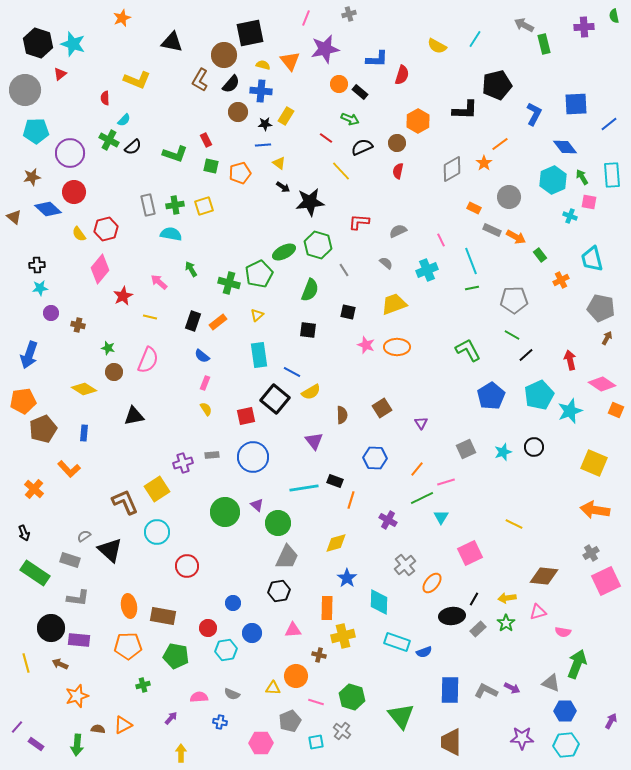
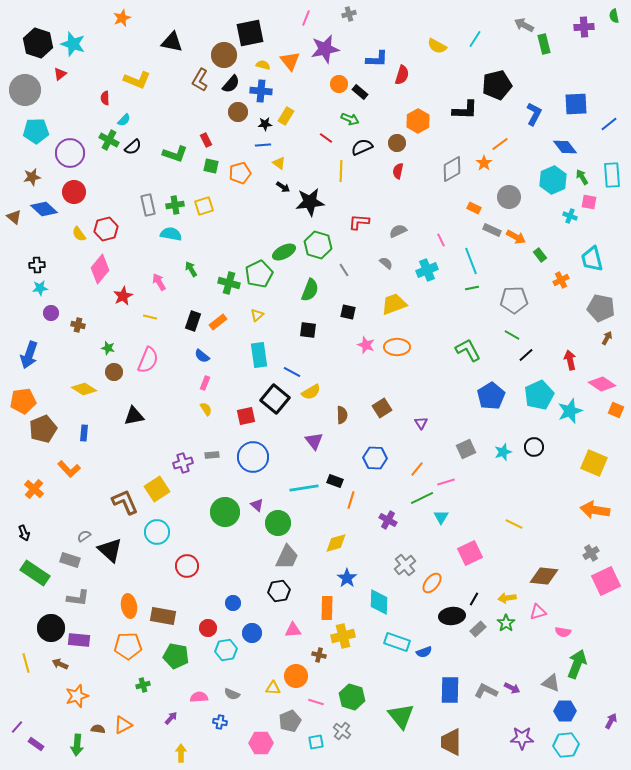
yellow line at (341, 171): rotated 45 degrees clockwise
blue diamond at (48, 209): moved 4 px left
pink arrow at (159, 282): rotated 18 degrees clockwise
